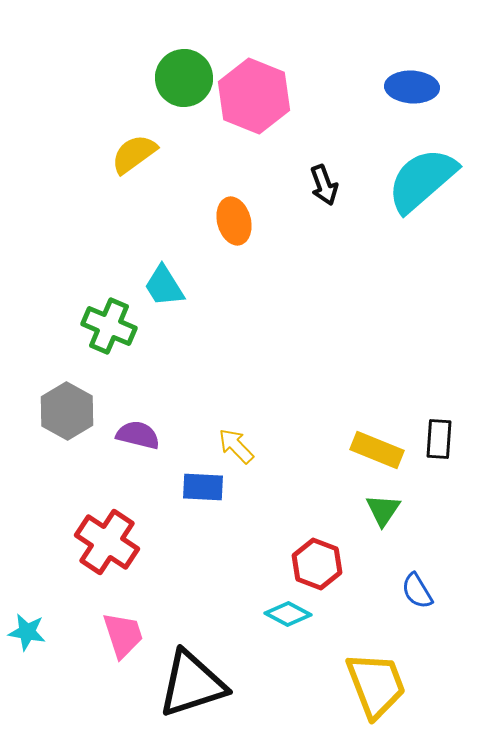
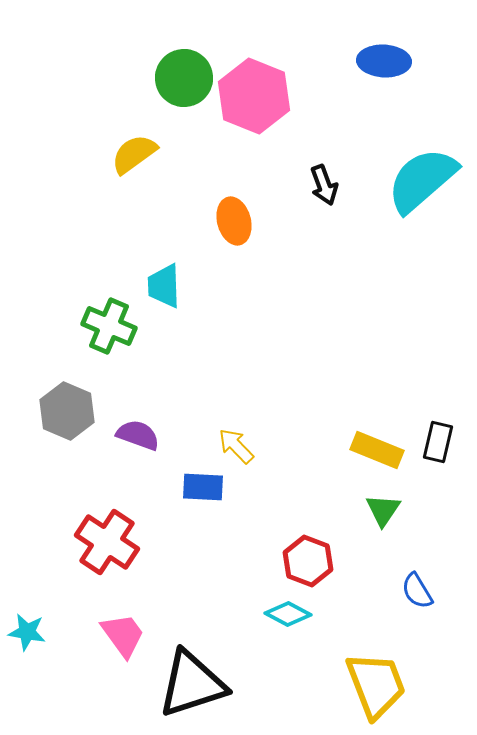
blue ellipse: moved 28 px left, 26 px up
cyan trapezoid: rotated 30 degrees clockwise
gray hexagon: rotated 6 degrees counterclockwise
purple semicircle: rotated 6 degrees clockwise
black rectangle: moved 1 px left, 3 px down; rotated 9 degrees clockwise
red hexagon: moved 9 px left, 3 px up
pink trapezoid: rotated 18 degrees counterclockwise
